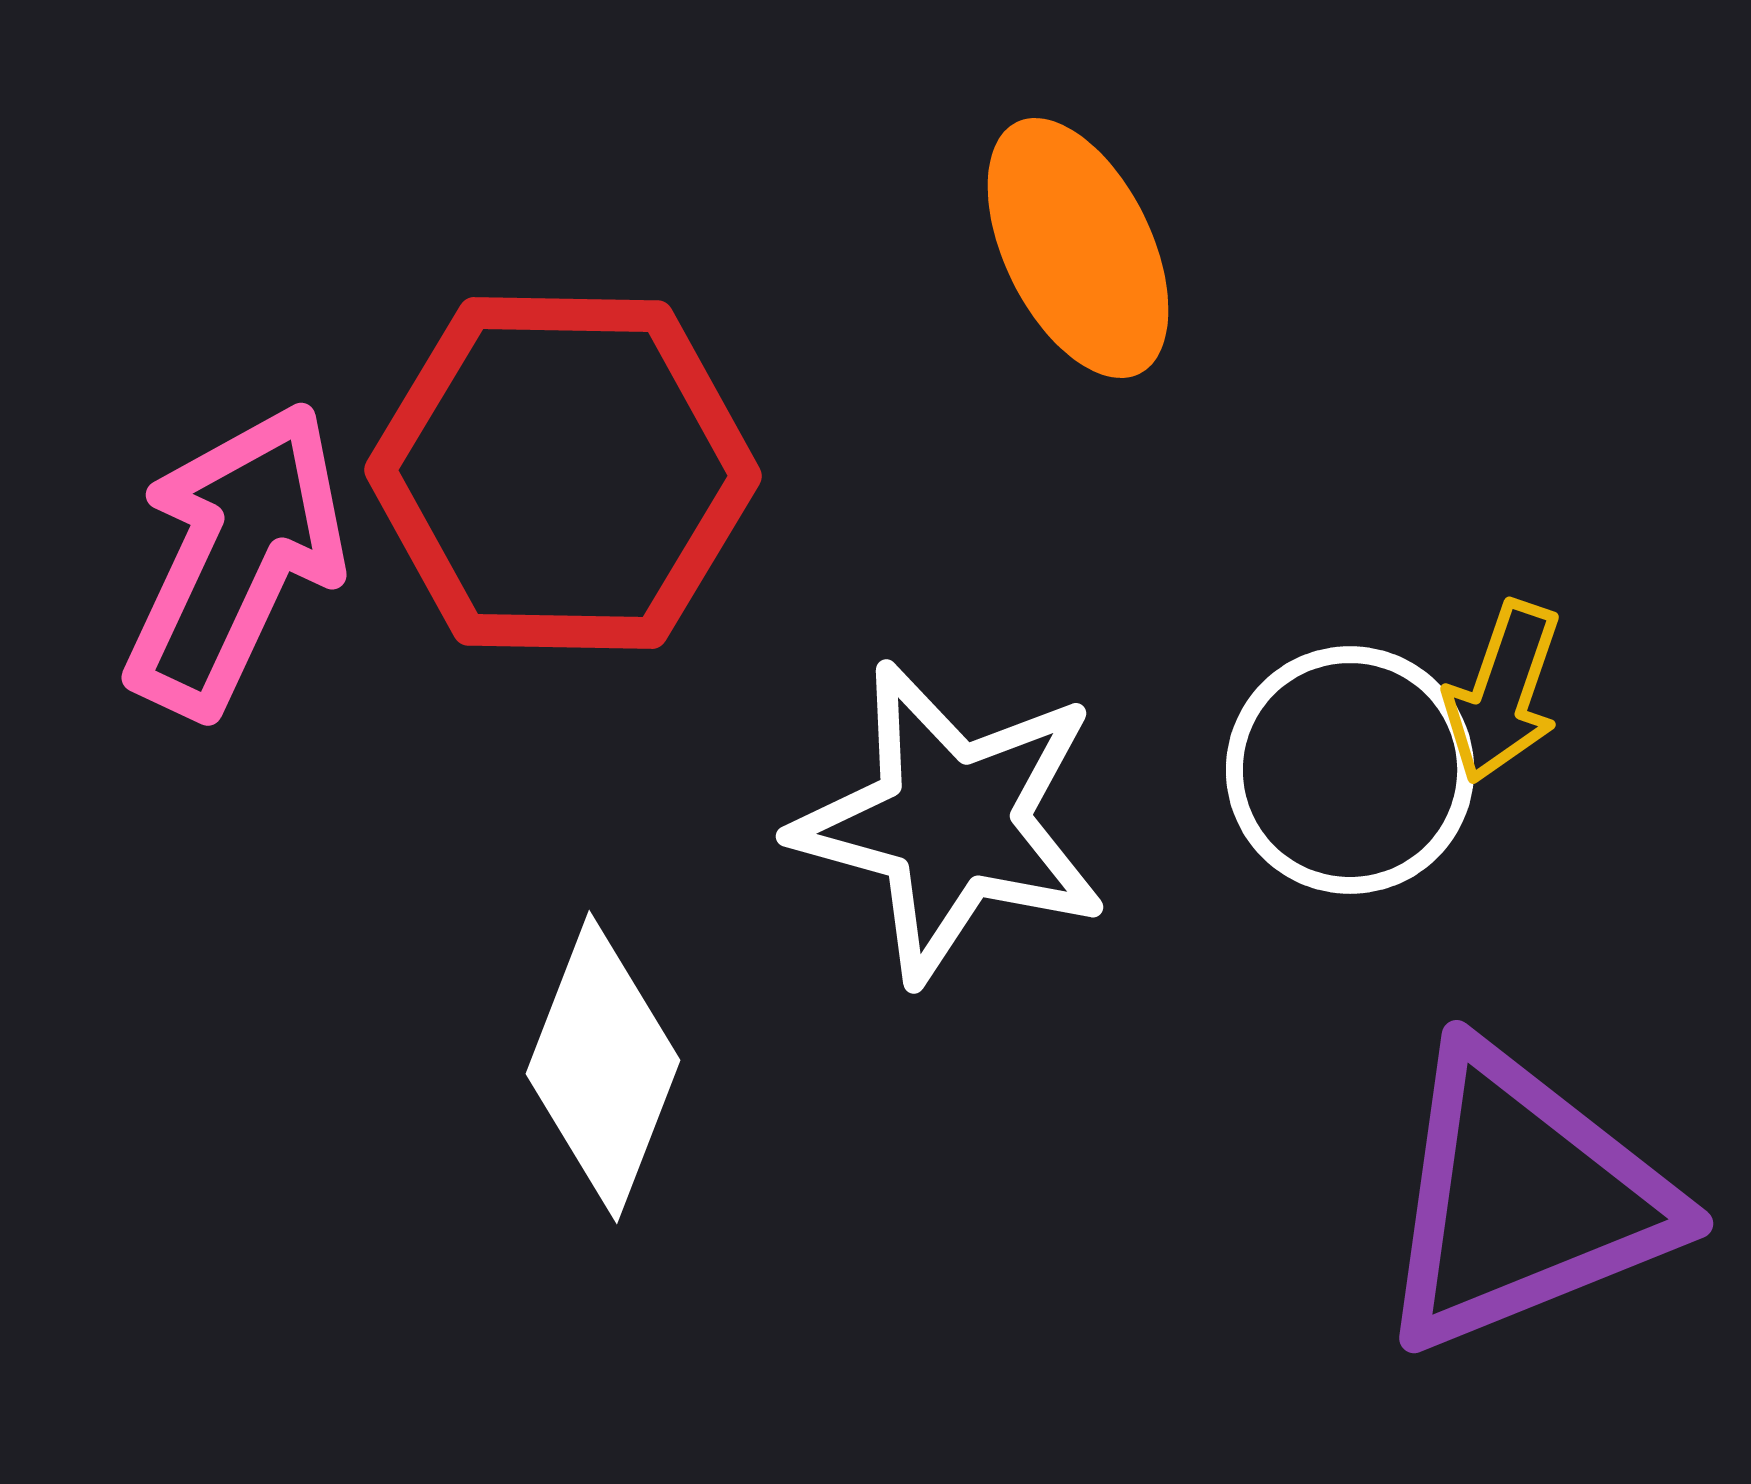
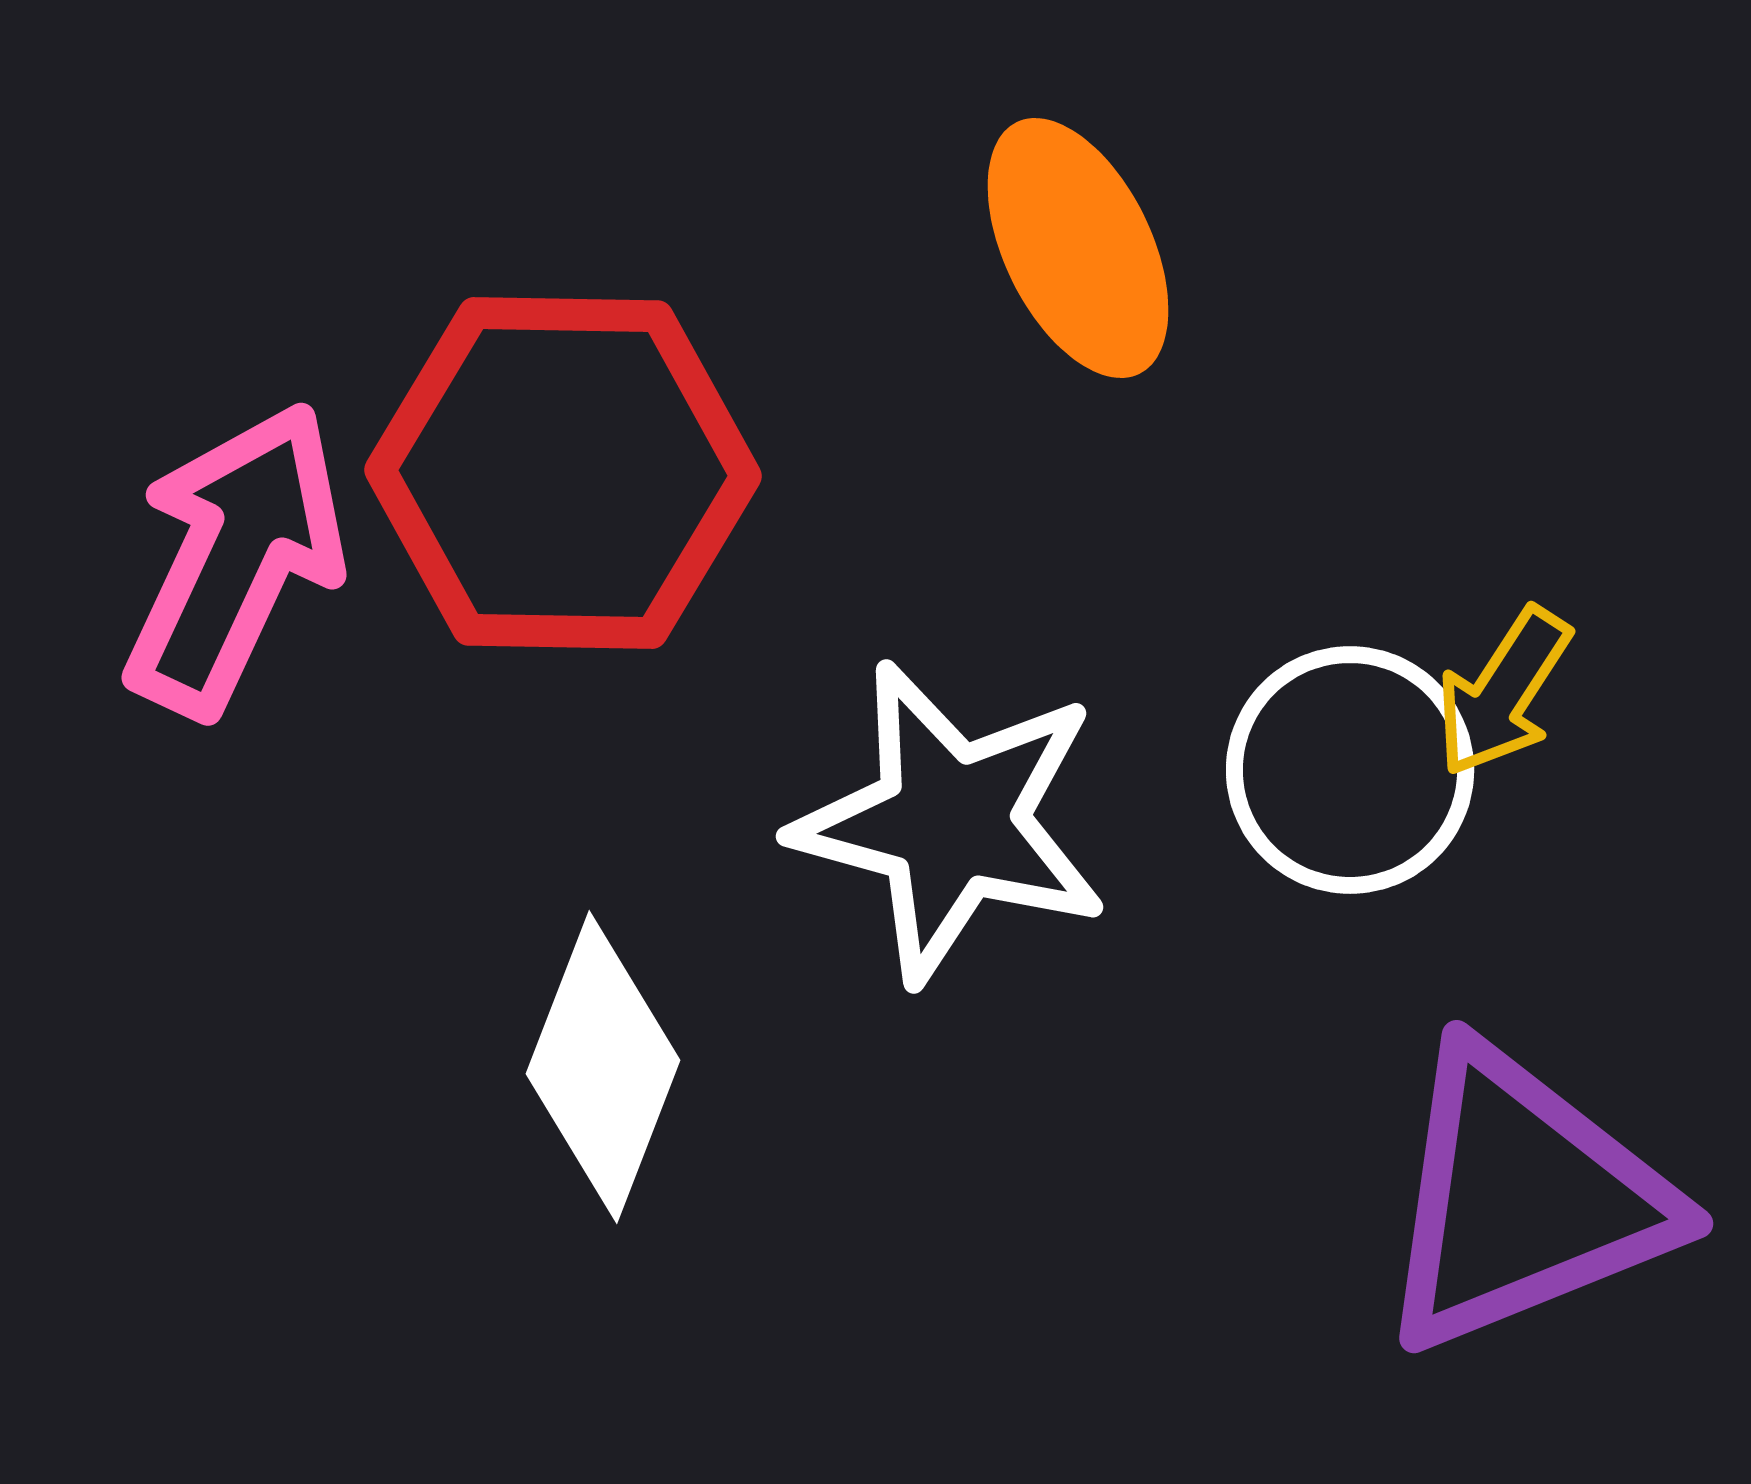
yellow arrow: rotated 14 degrees clockwise
